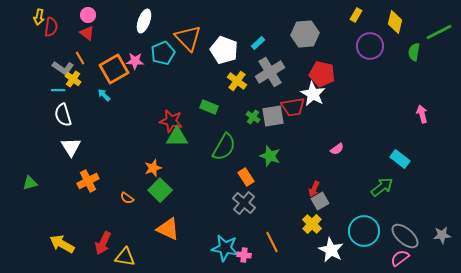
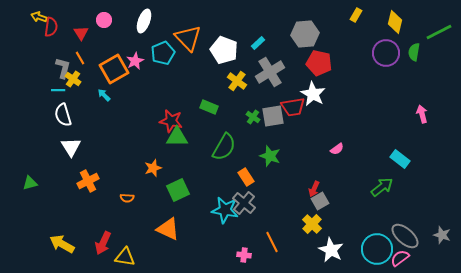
pink circle at (88, 15): moved 16 px right, 5 px down
yellow arrow at (39, 17): rotated 98 degrees clockwise
red triangle at (87, 33): moved 6 px left; rotated 21 degrees clockwise
purple circle at (370, 46): moved 16 px right, 7 px down
pink star at (135, 61): rotated 30 degrees counterclockwise
gray L-shape at (63, 68): rotated 110 degrees counterclockwise
red pentagon at (322, 74): moved 3 px left, 11 px up
green square at (160, 190): moved 18 px right; rotated 20 degrees clockwise
orange semicircle at (127, 198): rotated 32 degrees counterclockwise
cyan circle at (364, 231): moved 13 px right, 18 px down
gray star at (442, 235): rotated 24 degrees clockwise
cyan star at (225, 248): moved 38 px up
